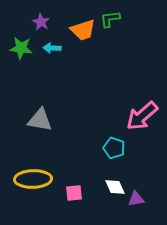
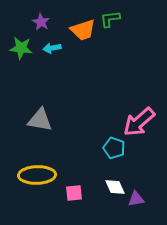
cyan arrow: rotated 12 degrees counterclockwise
pink arrow: moved 3 px left, 6 px down
yellow ellipse: moved 4 px right, 4 px up
